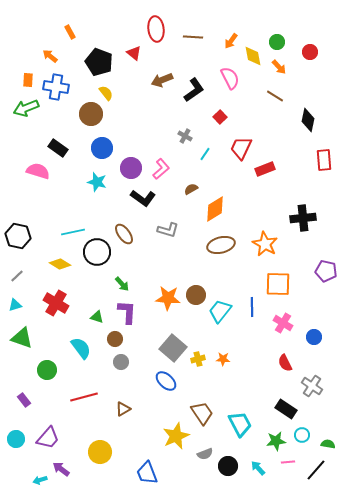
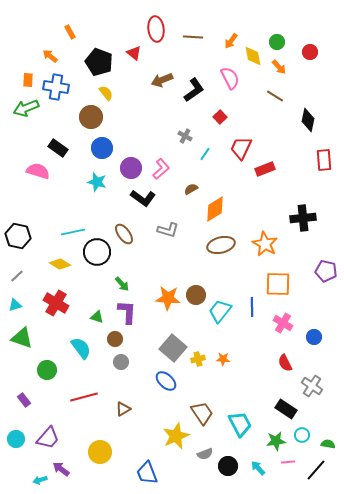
brown circle at (91, 114): moved 3 px down
